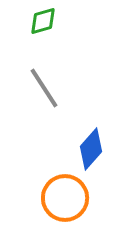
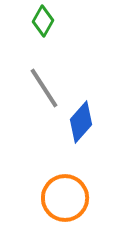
green diamond: rotated 44 degrees counterclockwise
blue diamond: moved 10 px left, 27 px up
